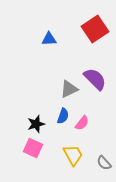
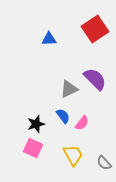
blue semicircle: rotated 56 degrees counterclockwise
